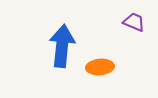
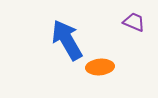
blue arrow: moved 5 px right, 6 px up; rotated 36 degrees counterclockwise
